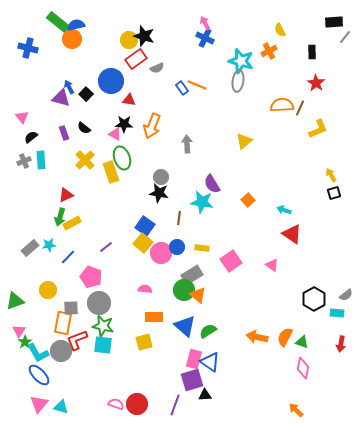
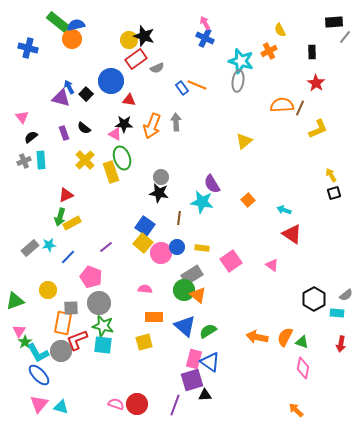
gray arrow at (187, 144): moved 11 px left, 22 px up
